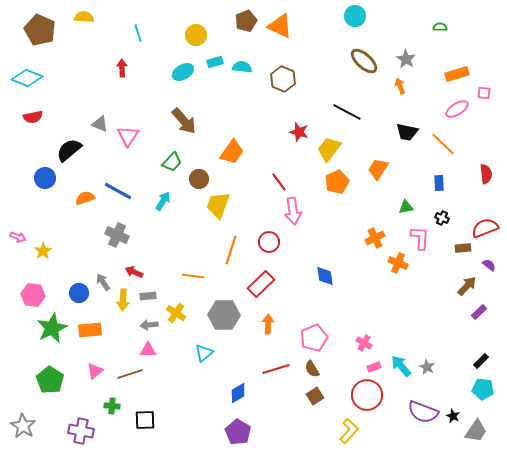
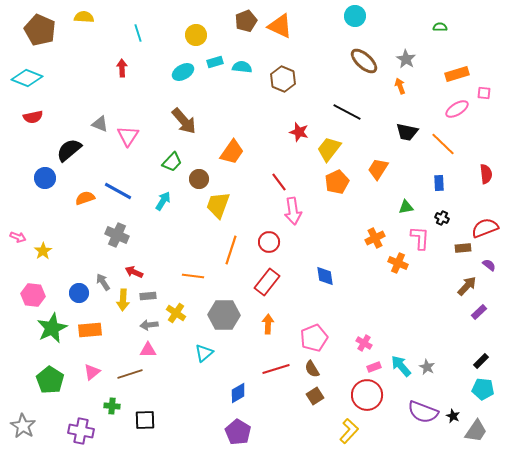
red rectangle at (261, 284): moved 6 px right, 2 px up; rotated 8 degrees counterclockwise
pink triangle at (95, 371): moved 3 px left, 1 px down
